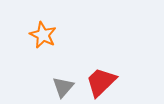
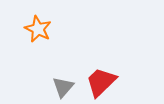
orange star: moved 5 px left, 6 px up
